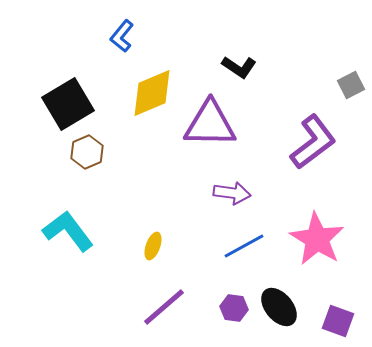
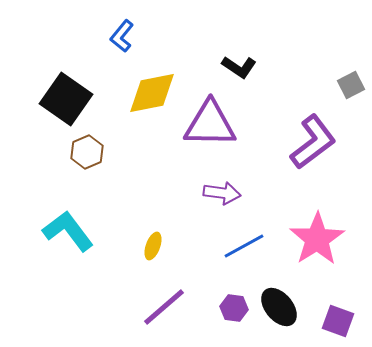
yellow diamond: rotated 12 degrees clockwise
black square: moved 2 px left, 5 px up; rotated 24 degrees counterclockwise
purple arrow: moved 10 px left
pink star: rotated 8 degrees clockwise
